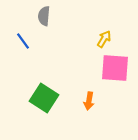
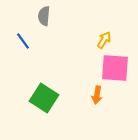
yellow arrow: moved 1 px down
orange arrow: moved 8 px right, 6 px up
